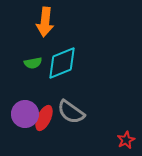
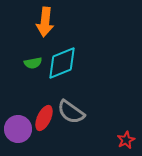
purple circle: moved 7 px left, 15 px down
